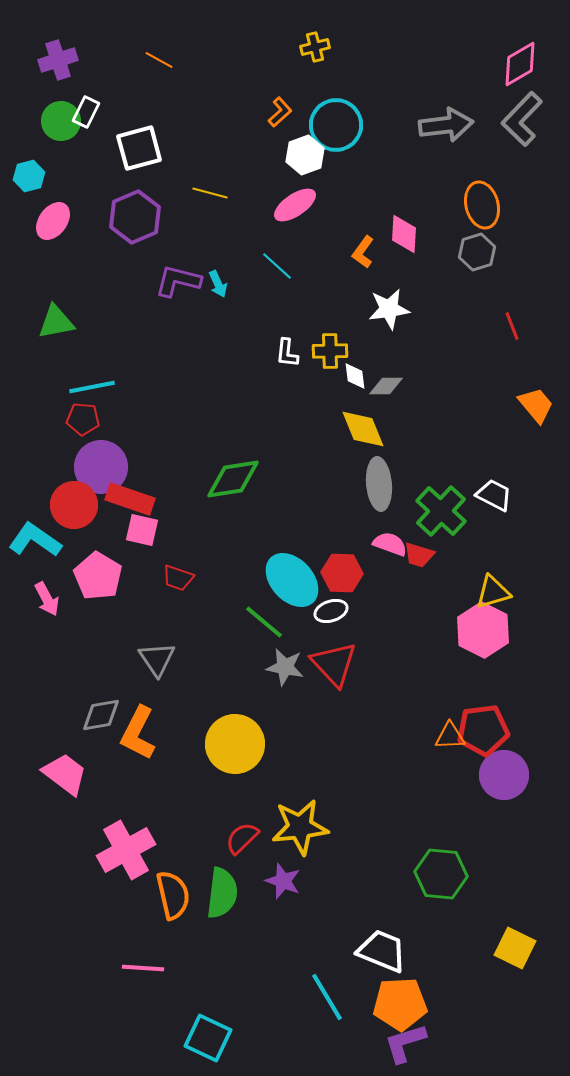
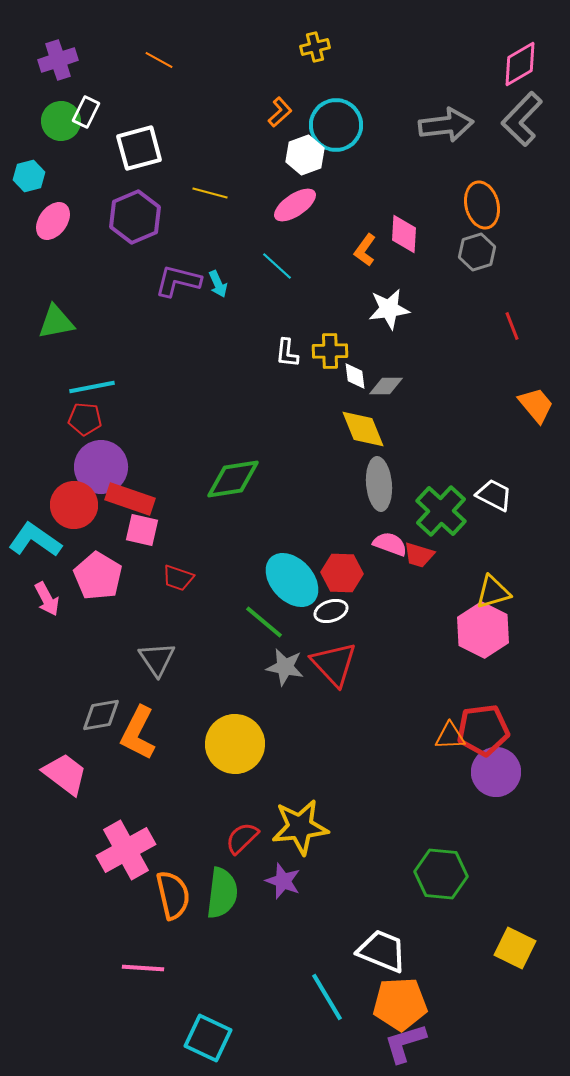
orange L-shape at (363, 252): moved 2 px right, 2 px up
red pentagon at (83, 419): moved 2 px right
purple circle at (504, 775): moved 8 px left, 3 px up
